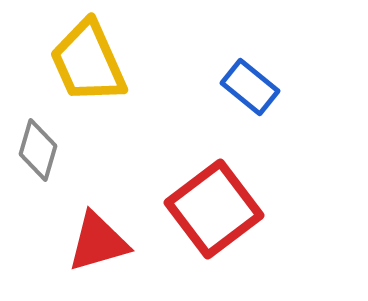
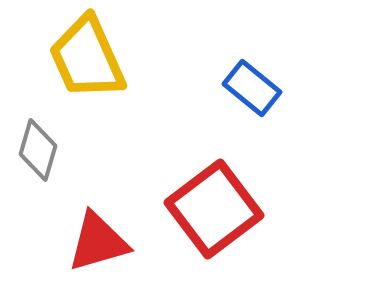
yellow trapezoid: moved 1 px left, 4 px up
blue rectangle: moved 2 px right, 1 px down
